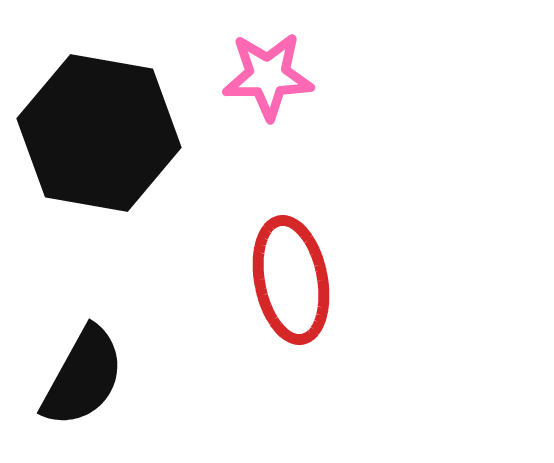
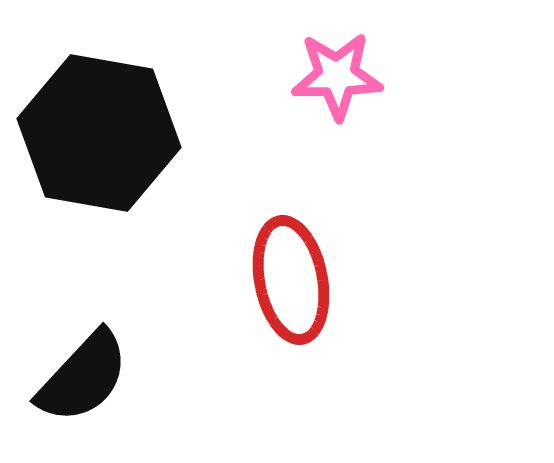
pink star: moved 69 px right
black semicircle: rotated 14 degrees clockwise
